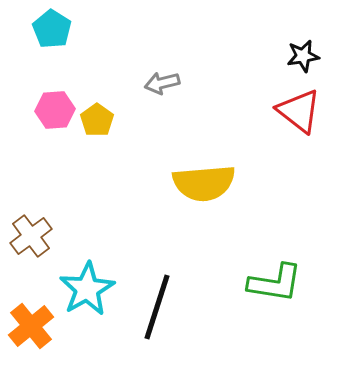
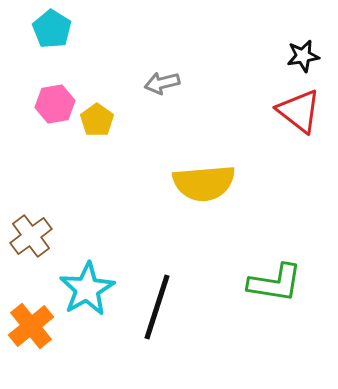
pink hexagon: moved 6 px up; rotated 6 degrees counterclockwise
